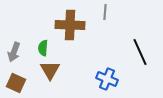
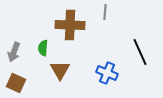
brown triangle: moved 10 px right
blue cross: moved 6 px up
